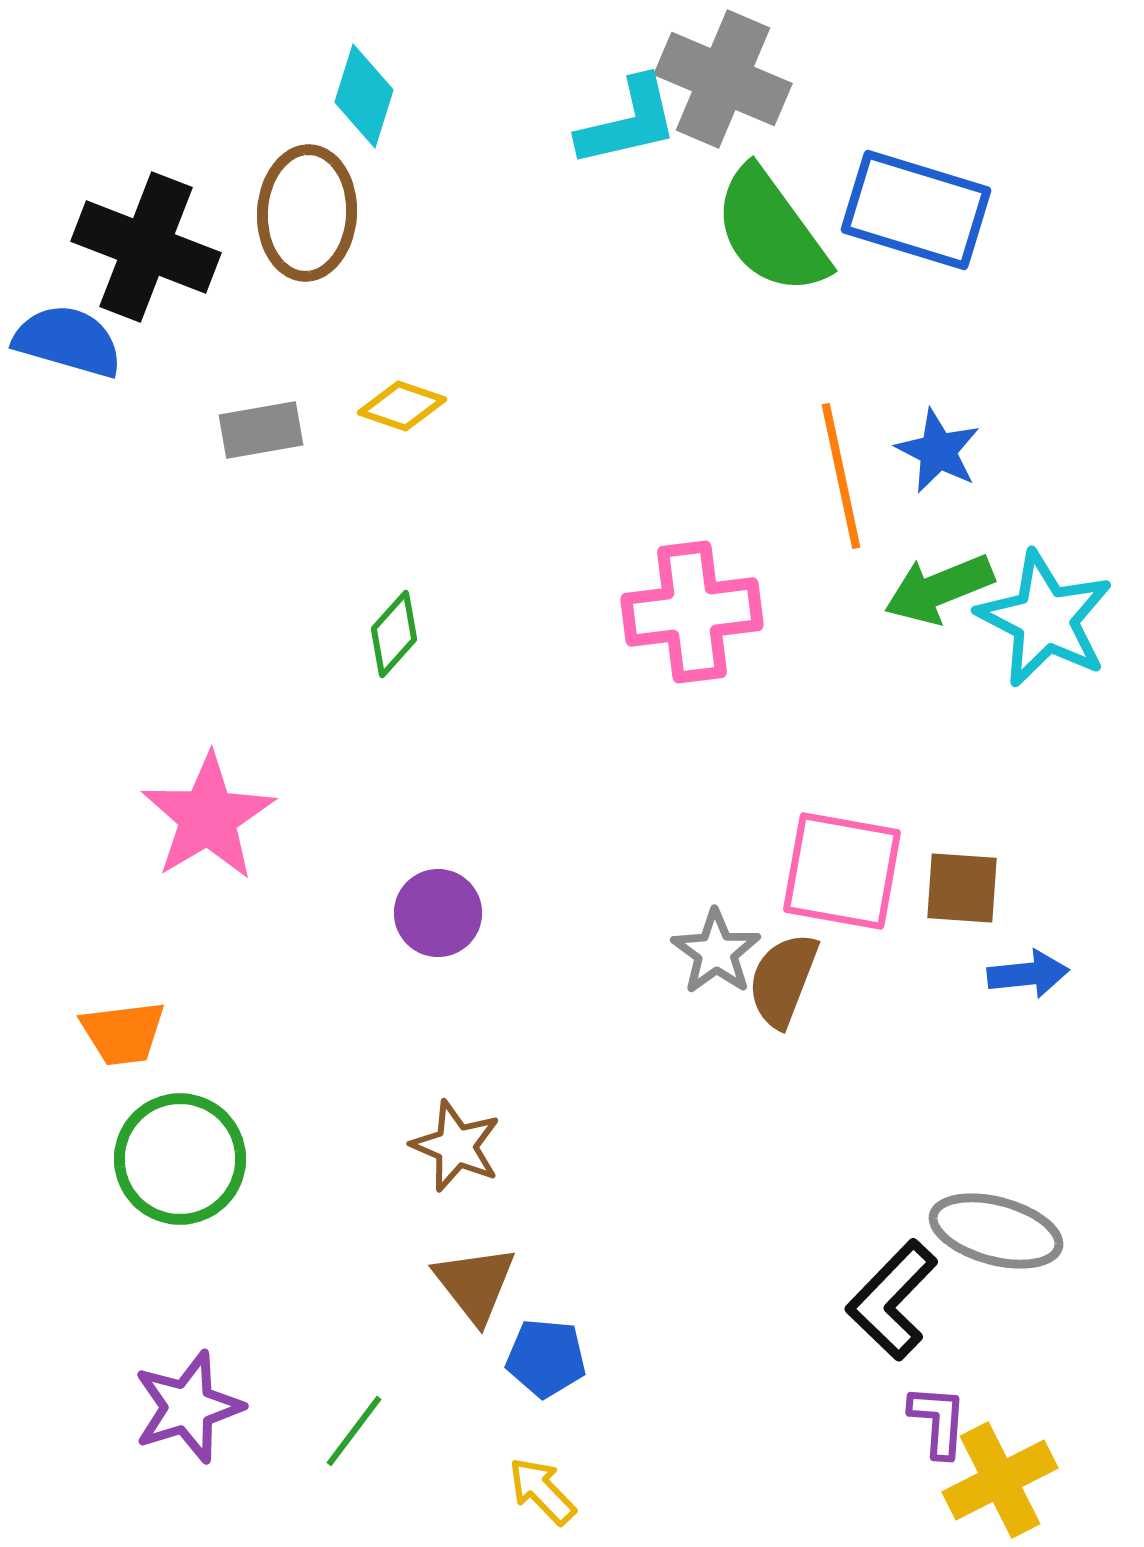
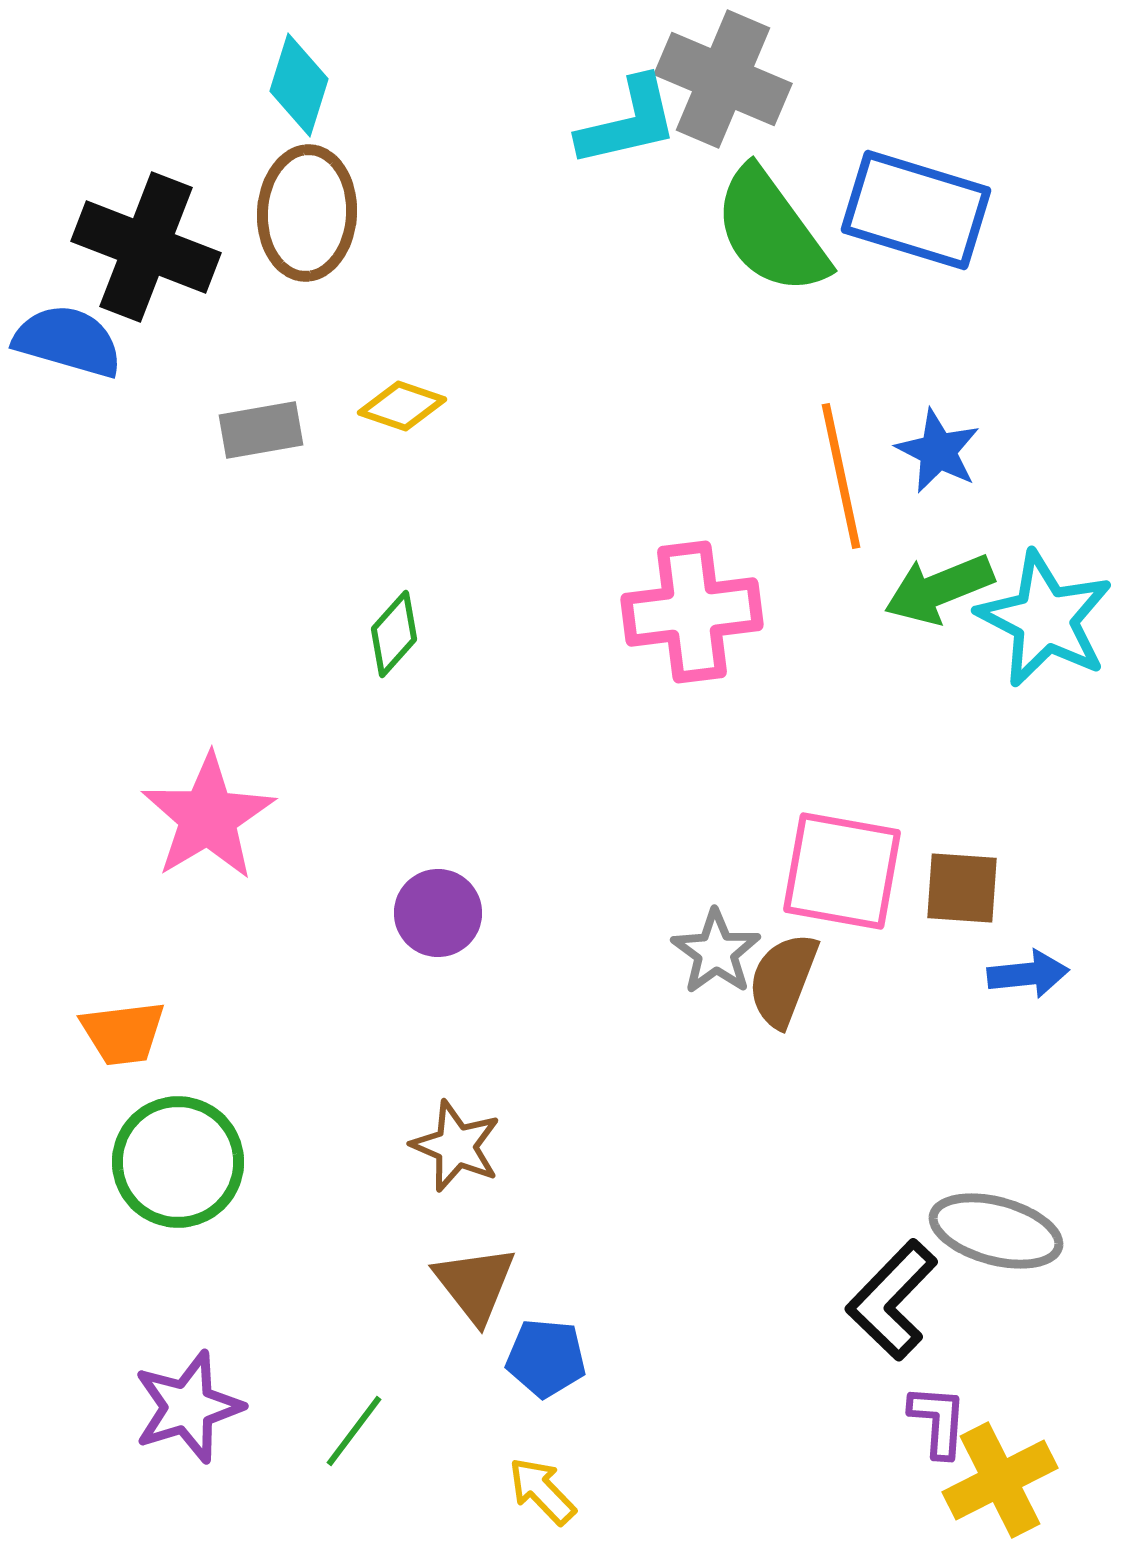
cyan diamond: moved 65 px left, 11 px up
green circle: moved 2 px left, 3 px down
